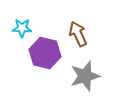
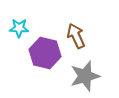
cyan star: moved 3 px left
brown arrow: moved 2 px left, 2 px down
